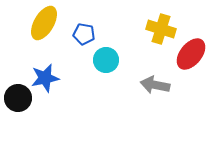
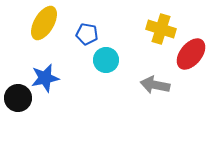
blue pentagon: moved 3 px right
